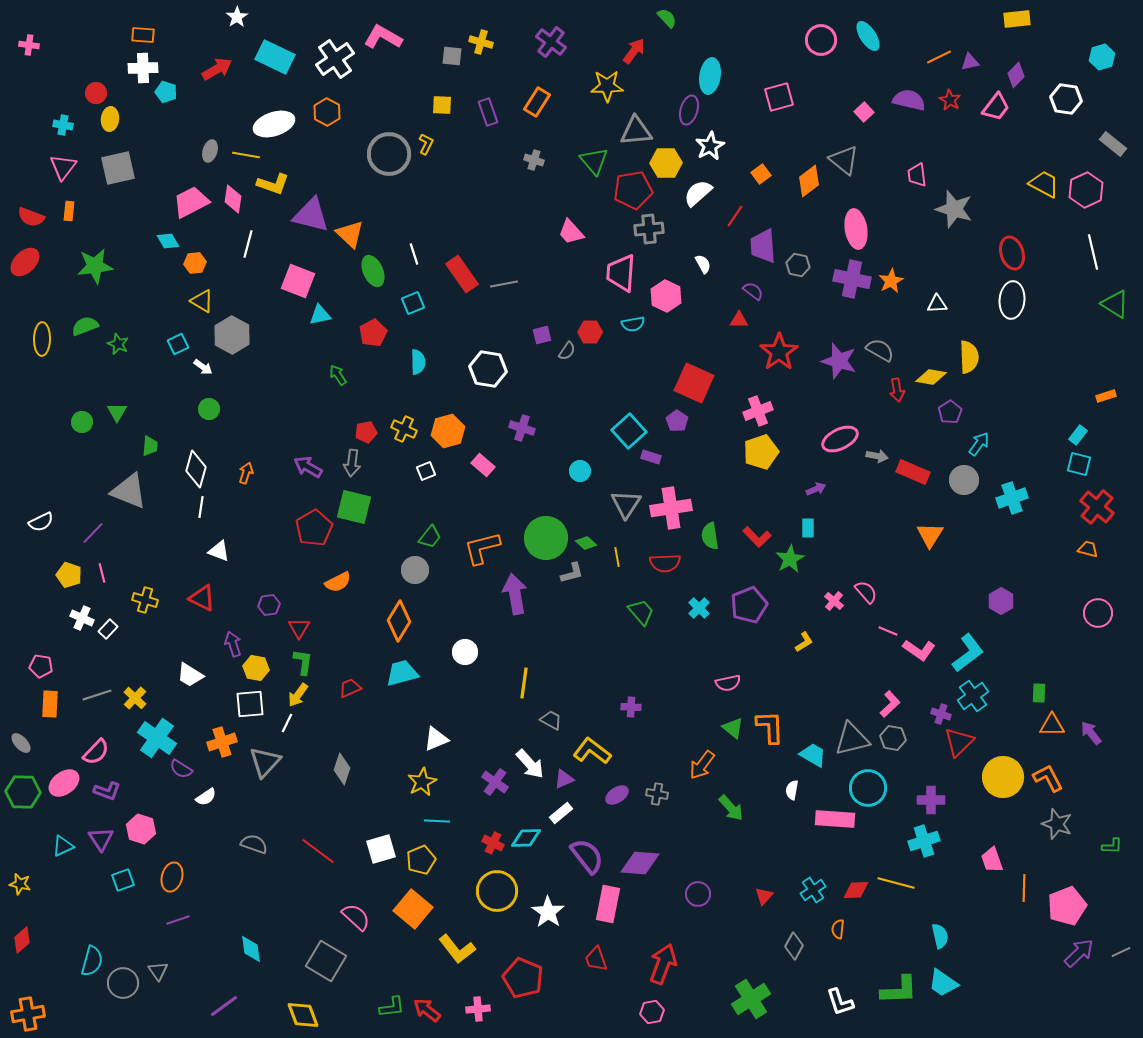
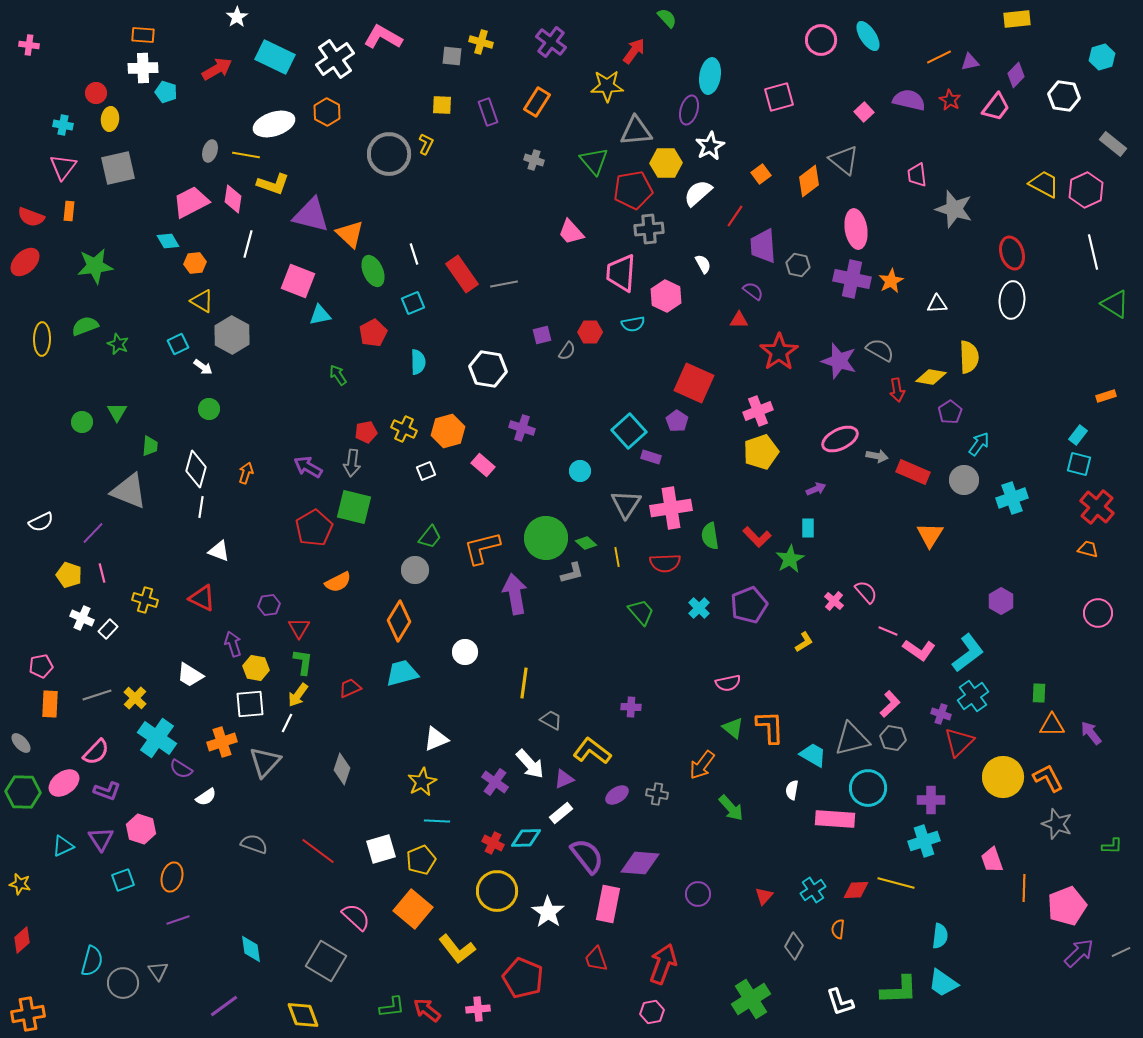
white hexagon at (1066, 99): moved 2 px left, 3 px up
pink pentagon at (41, 666): rotated 20 degrees counterclockwise
cyan semicircle at (940, 936): rotated 20 degrees clockwise
